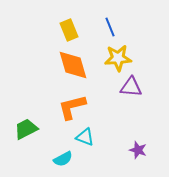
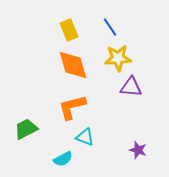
blue line: rotated 12 degrees counterclockwise
